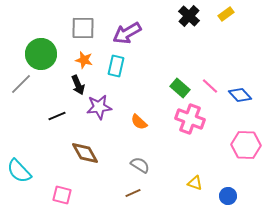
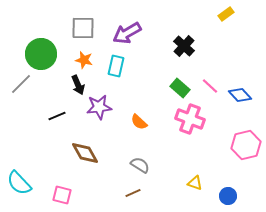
black cross: moved 5 px left, 30 px down
pink hexagon: rotated 16 degrees counterclockwise
cyan semicircle: moved 12 px down
